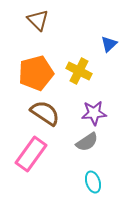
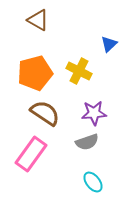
brown triangle: rotated 15 degrees counterclockwise
orange pentagon: moved 1 px left
gray semicircle: rotated 15 degrees clockwise
cyan ellipse: rotated 20 degrees counterclockwise
